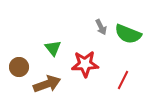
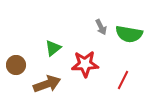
green semicircle: moved 1 px right; rotated 12 degrees counterclockwise
green triangle: rotated 30 degrees clockwise
brown circle: moved 3 px left, 2 px up
